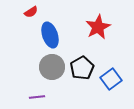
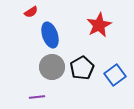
red star: moved 1 px right, 2 px up
blue square: moved 4 px right, 4 px up
